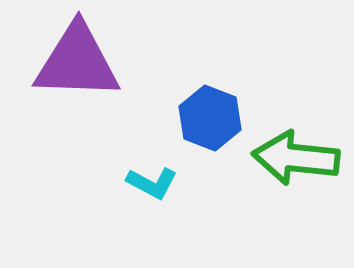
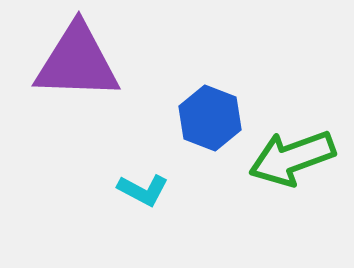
green arrow: moved 4 px left; rotated 26 degrees counterclockwise
cyan L-shape: moved 9 px left, 7 px down
